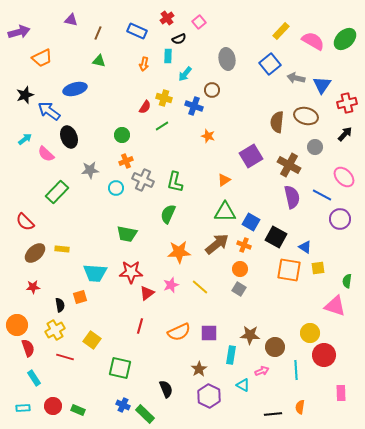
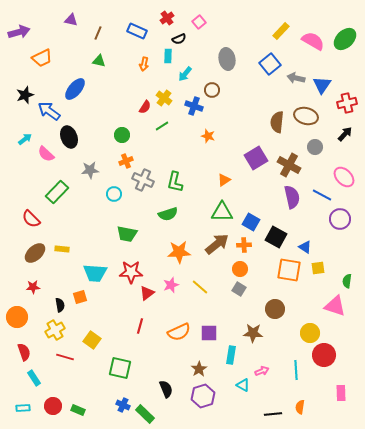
blue ellipse at (75, 89): rotated 35 degrees counterclockwise
yellow cross at (164, 98): rotated 21 degrees clockwise
purple square at (251, 156): moved 5 px right, 2 px down
cyan circle at (116, 188): moved 2 px left, 6 px down
green triangle at (225, 212): moved 3 px left
green semicircle at (168, 214): rotated 132 degrees counterclockwise
red semicircle at (25, 222): moved 6 px right, 3 px up
orange cross at (244, 245): rotated 24 degrees counterclockwise
orange circle at (17, 325): moved 8 px up
brown star at (250, 335): moved 3 px right, 2 px up
brown circle at (275, 347): moved 38 px up
red semicircle at (28, 348): moved 4 px left, 4 px down
purple hexagon at (209, 396): moved 6 px left; rotated 15 degrees clockwise
